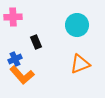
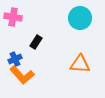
pink cross: rotated 12 degrees clockwise
cyan circle: moved 3 px right, 7 px up
black rectangle: rotated 56 degrees clockwise
orange triangle: rotated 25 degrees clockwise
